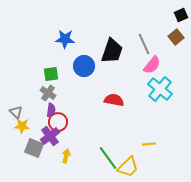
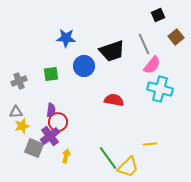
black square: moved 23 px left
blue star: moved 1 px right, 1 px up
black trapezoid: rotated 52 degrees clockwise
cyan cross: rotated 25 degrees counterclockwise
gray cross: moved 29 px left, 12 px up; rotated 35 degrees clockwise
gray triangle: rotated 48 degrees counterclockwise
yellow star: rotated 21 degrees counterclockwise
yellow line: moved 1 px right
